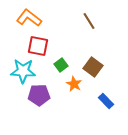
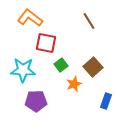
orange L-shape: moved 1 px right
red square: moved 8 px right, 3 px up
brown square: rotated 12 degrees clockwise
cyan star: moved 1 px up
orange star: rotated 21 degrees clockwise
purple pentagon: moved 3 px left, 6 px down
blue rectangle: rotated 63 degrees clockwise
